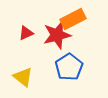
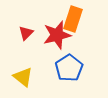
orange rectangle: rotated 45 degrees counterclockwise
red triangle: rotated 21 degrees counterclockwise
blue pentagon: moved 1 px down
